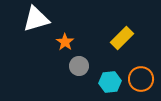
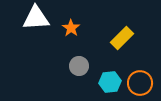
white triangle: moved 1 px up; rotated 12 degrees clockwise
orange star: moved 6 px right, 14 px up
orange circle: moved 1 px left, 4 px down
